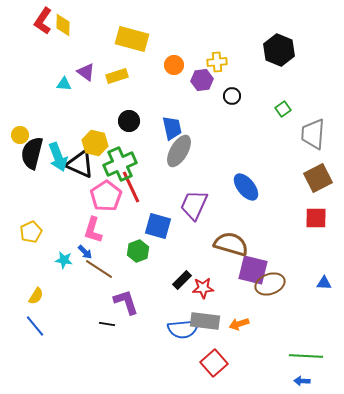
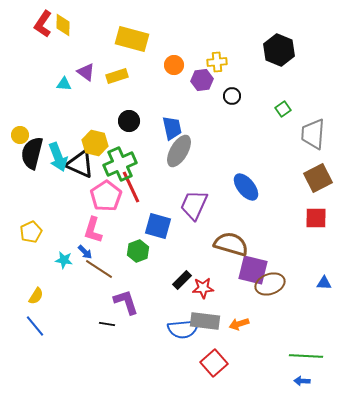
red L-shape at (43, 21): moved 3 px down
